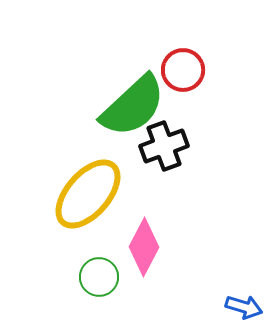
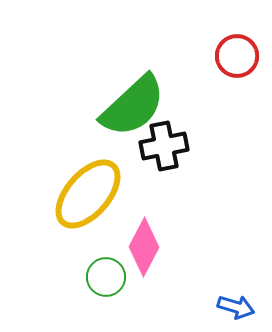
red circle: moved 54 px right, 14 px up
black cross: rotated 9 degrees clockwise
green circle: moved 7 px right
blue arrow: moved 8 px left
